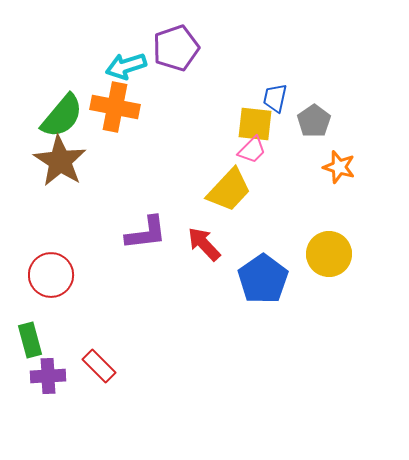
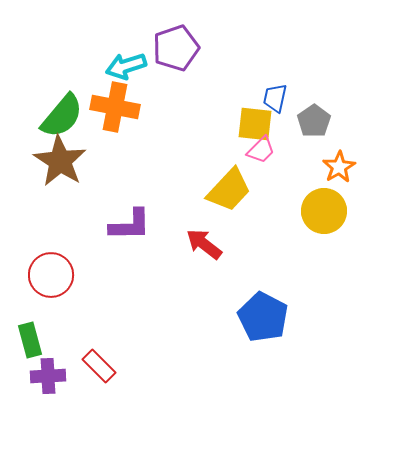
pink trapezoid: moved 9 px right
orange star: rotated 24 degrees clockwise
purple L-shape: moved 16 px left, 8 px up; rotated 6 degrees clockwise
red arrow: rotated 9 degrees counterclockwise
yellow circle: moved 5 px left, 43 px up
blue pentagon: moved 38 px down; rotated 9 degrees counterclockwise
